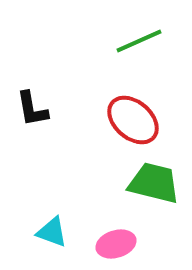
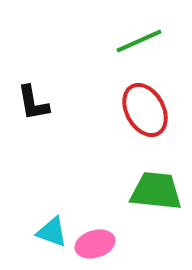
black L-shape: moved 1 px right, 6 px up
red ellipse: moved 12 px right, 10 px up; rotated 20 degrees clockwise
green trapezoid: moved 2 px right, 8 px down; rotated 8 degrees counterclockwise
pink ellipse: moved 21 px left
